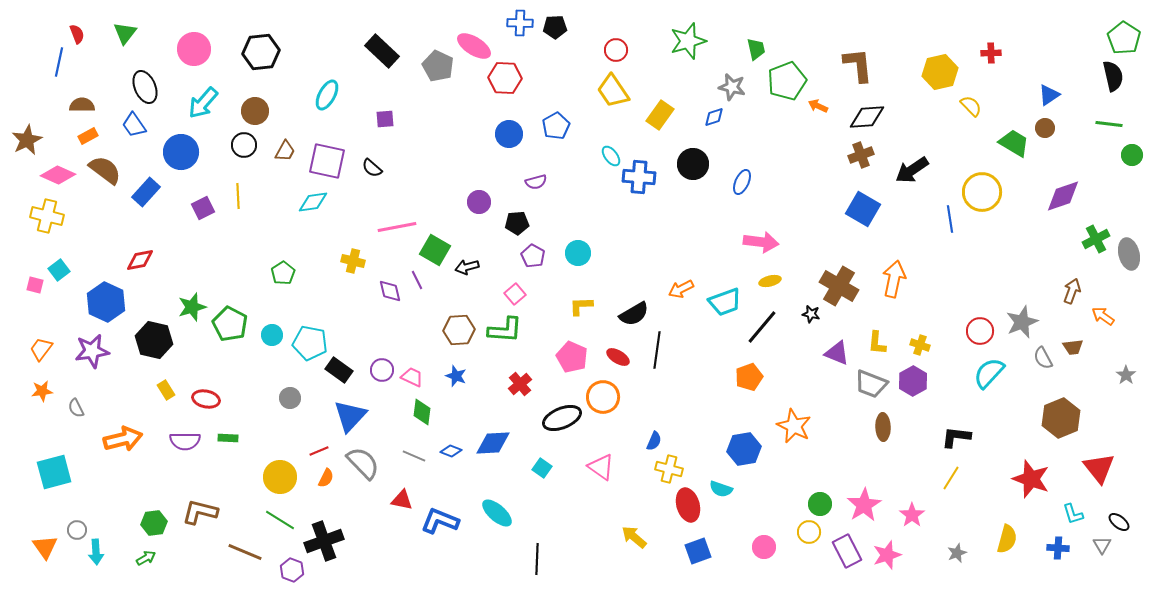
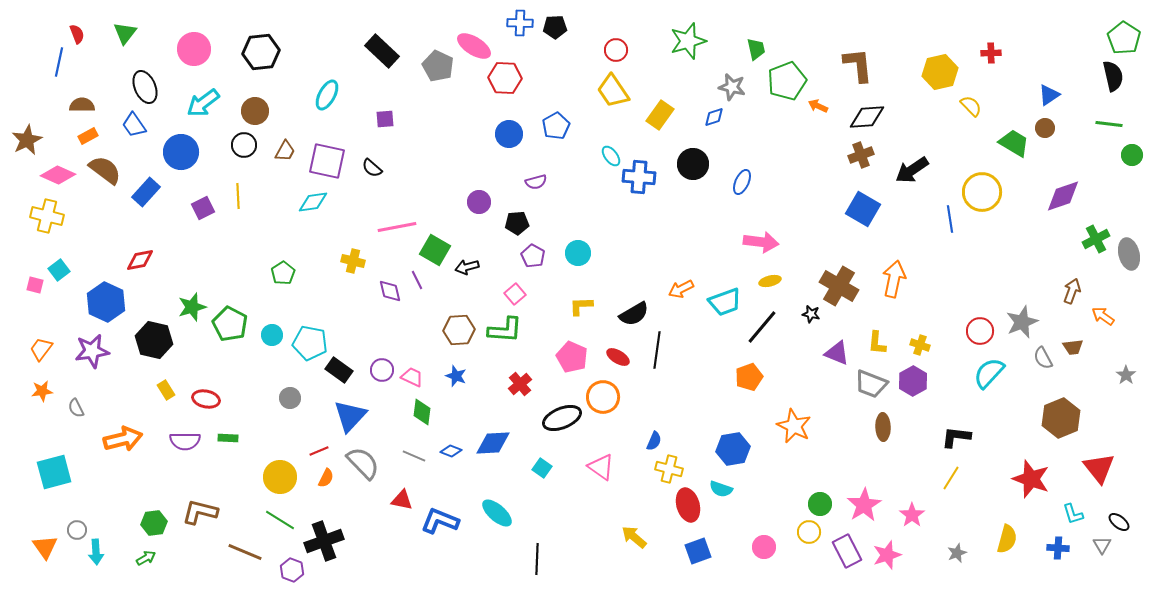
cyan arrow at (203, 103): rotated 12 degrees clockwise
blue hexagon at (744, 449): moved 11 px left
